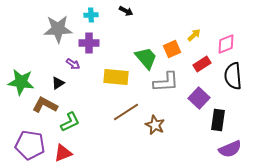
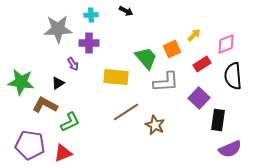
purple arrow: rotated 24 degrees clockwise
